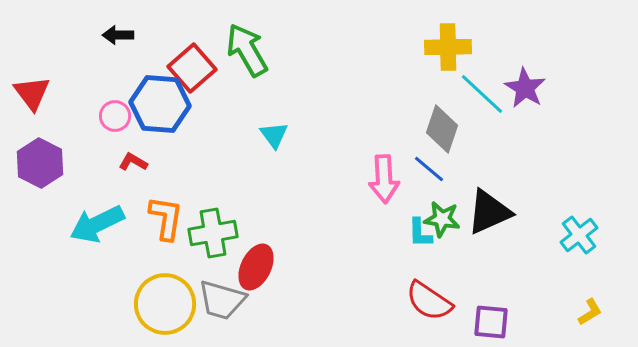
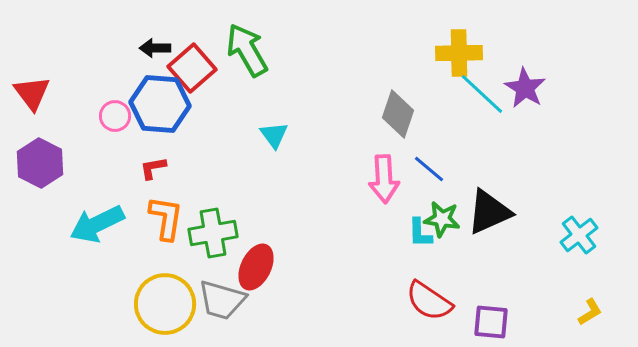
black arrow: moved 37 px right, 13 px down
yellow cross: moved 11 px right, 6 px down
gray diamond: moved 44 px left, 15 px up
red L-shape: moved 20 px right, 6 px down; rotated 40 degrees counterclockwise
